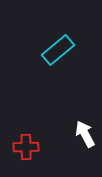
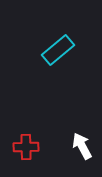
white arrow: moved 3 px left, 12 px down
